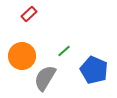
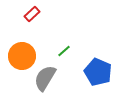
red rectangle: moved 3 px right
blue pentagon: moved 4 px right, 2 px down
